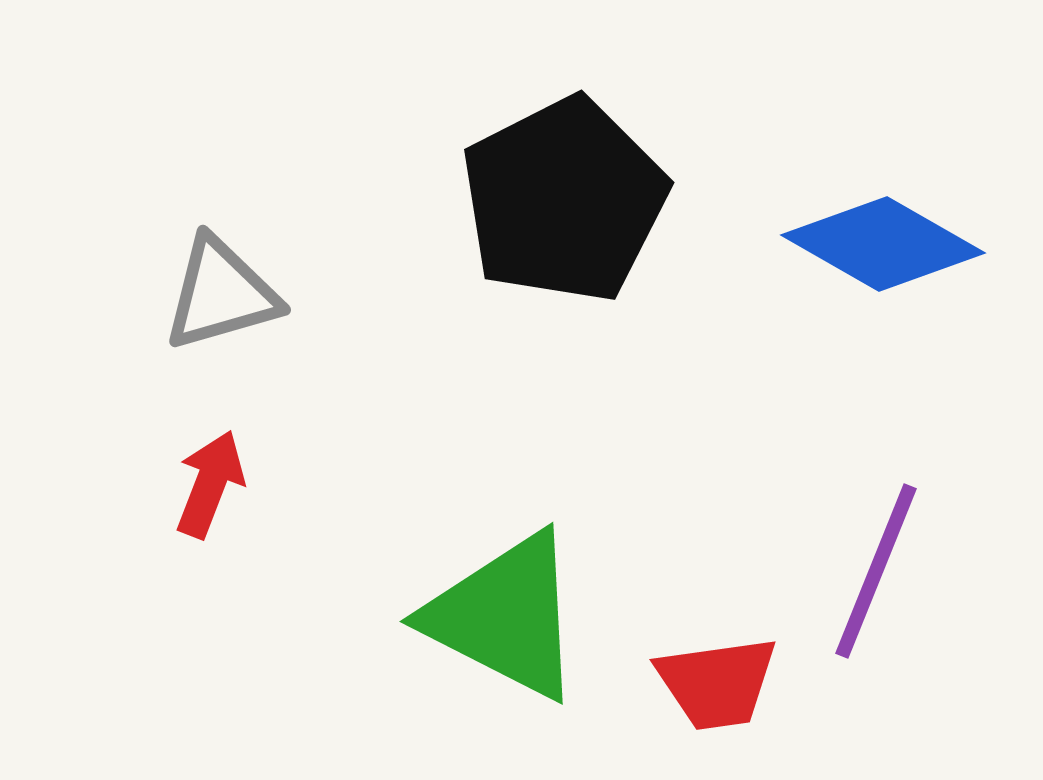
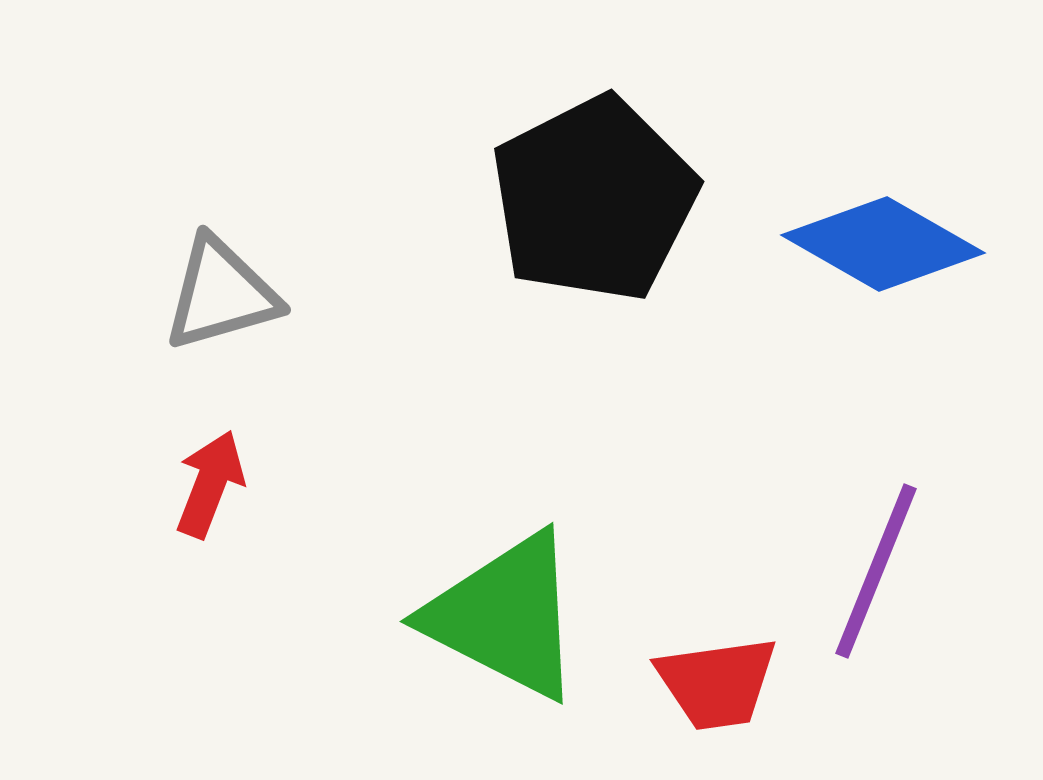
black pentagon: moved 30 px right, 1 px up
